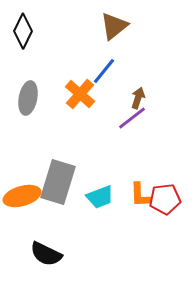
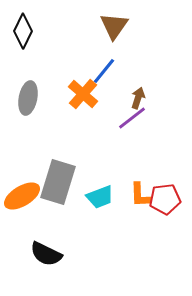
brown triangle: rotated 16 degrees counterclockwise
orange cross: moved 3 px right
orange ellipse: rotated 15 degrees counterclockwise
